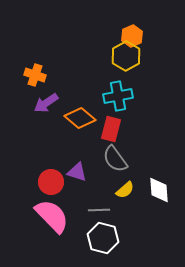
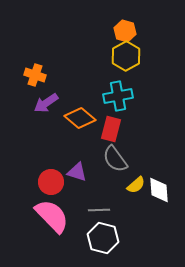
orange hexagon: moved 7 px left, 5 px up; rotated 20 degrees counterclockwise
yellow semicircle: moved 11 px right, 5 px up
